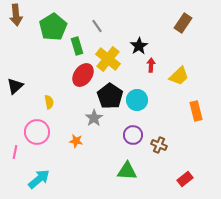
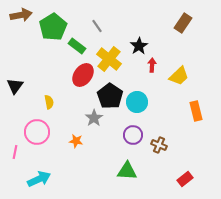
brown arrow: moved 5 px right; rotated 95 degrees counterclockwise
green rectangle: rotated 36 degrees counterclockwise
yellow cross: moved 1 px right
red arrow: moved 1 px right
black triangle: rotated 12 degrees counterclockwise
cyan circle: moved 2 px down
cyan arrow: rotated 15 degrees clockwise
